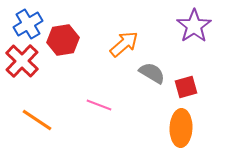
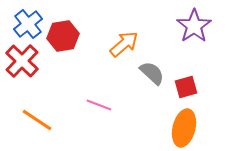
blue cross: rotated 8 degrees counterclockwise
red hexagon: moved 4 px up
gray semicircle: rotated 12 degrees clockwise
orange ellipse: moved 3 px right; rotated 12 degrees clockwise
